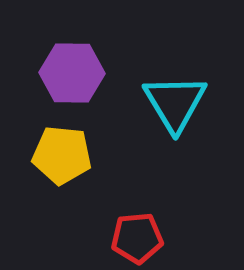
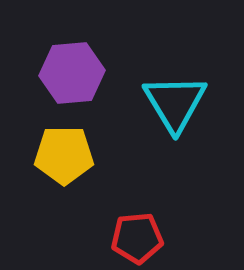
purple hexagon: rotated 6 degrees counterclockwise
yellow pentagon: moved 2 px right; rotated 6 degrees counterclockwise
